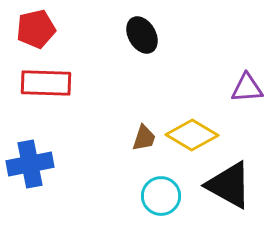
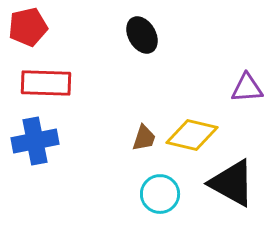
red pentagon: moved 8 px left, 2 px up
yellow diamond: rotated 18 degrees counterclockwise
blue cross: moved 5 px right, 23 px up
black triangle: moved 3 px right, 2 px up
cyan circle: moved 1 px left, 2 px up
